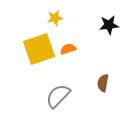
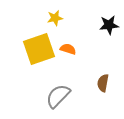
orange semicircle: rotated 35 degrees clockwise
